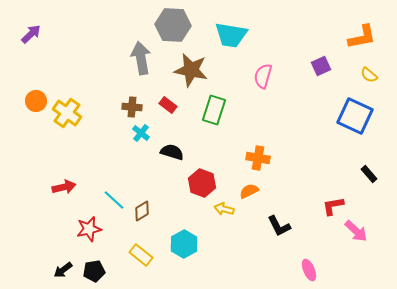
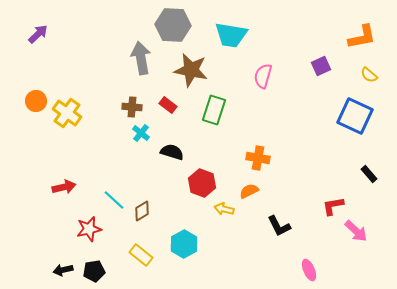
purple arrow: moved 7 px right
black arrow: rotated 24 degrees clockwise
